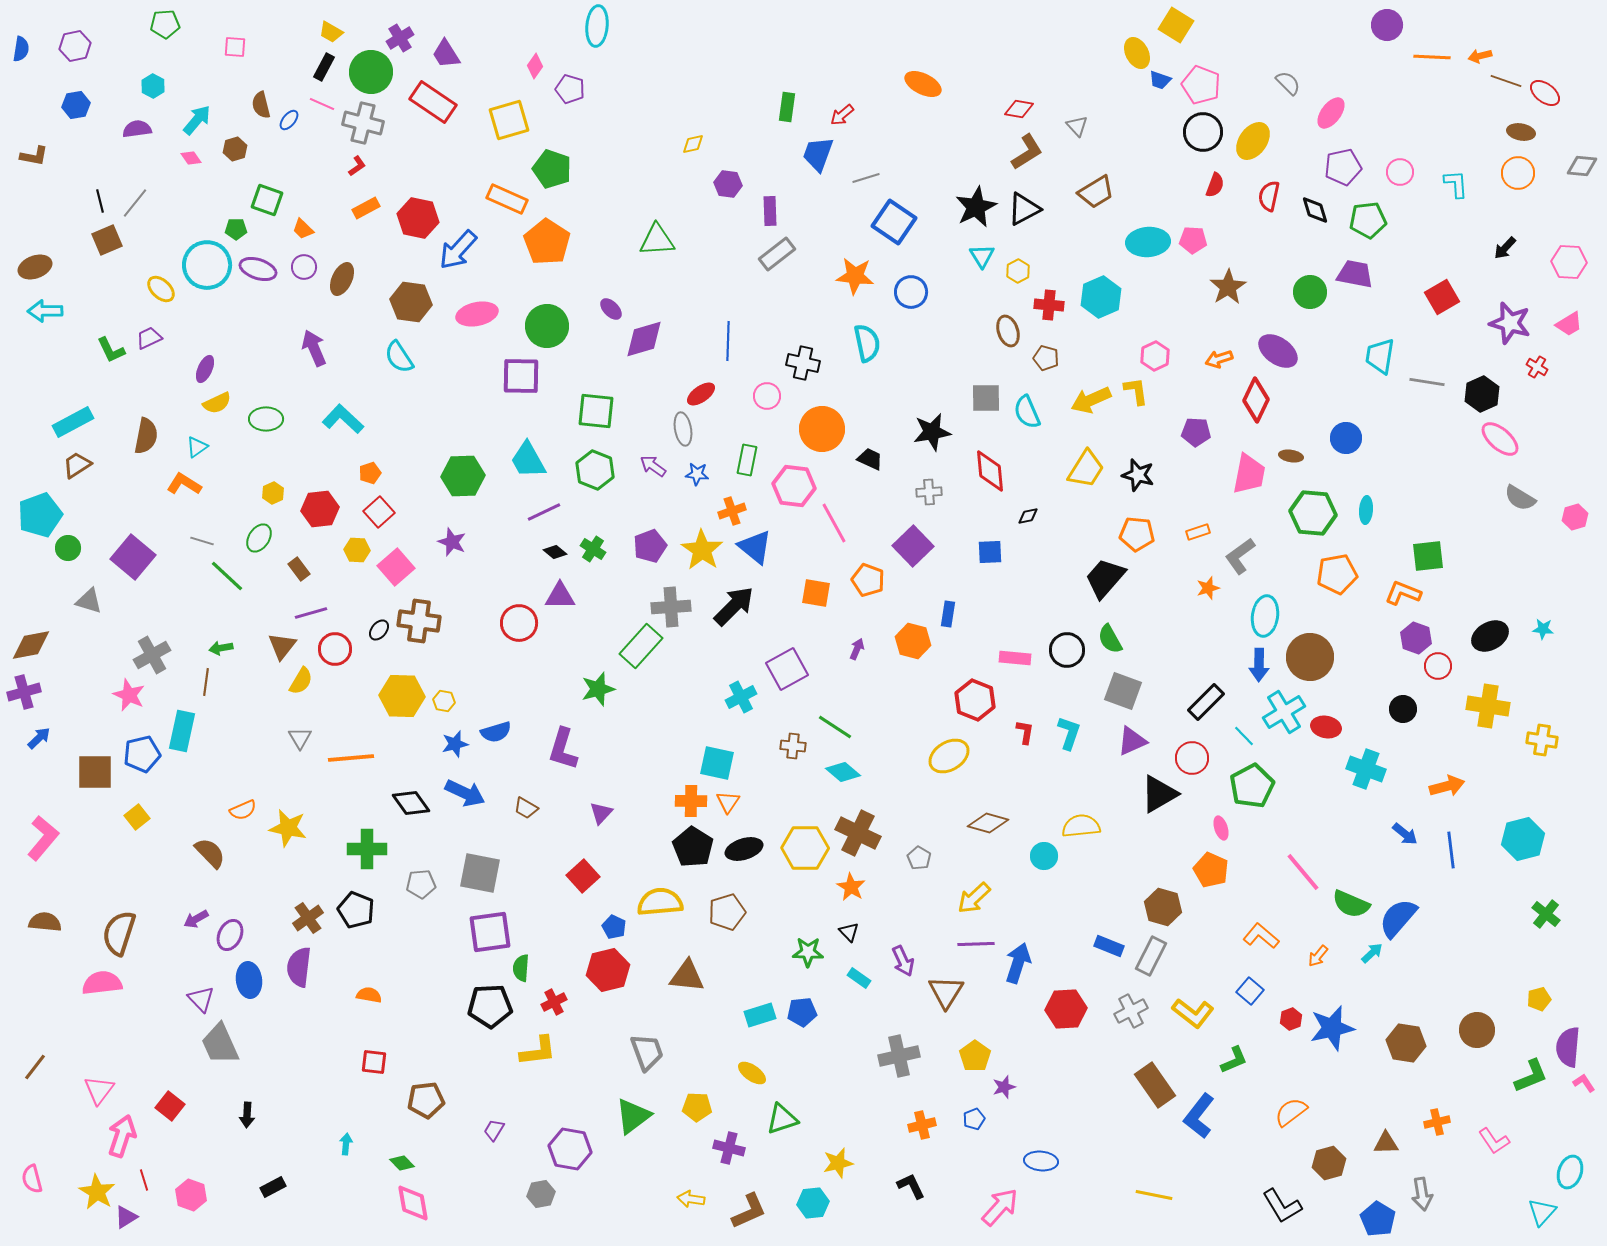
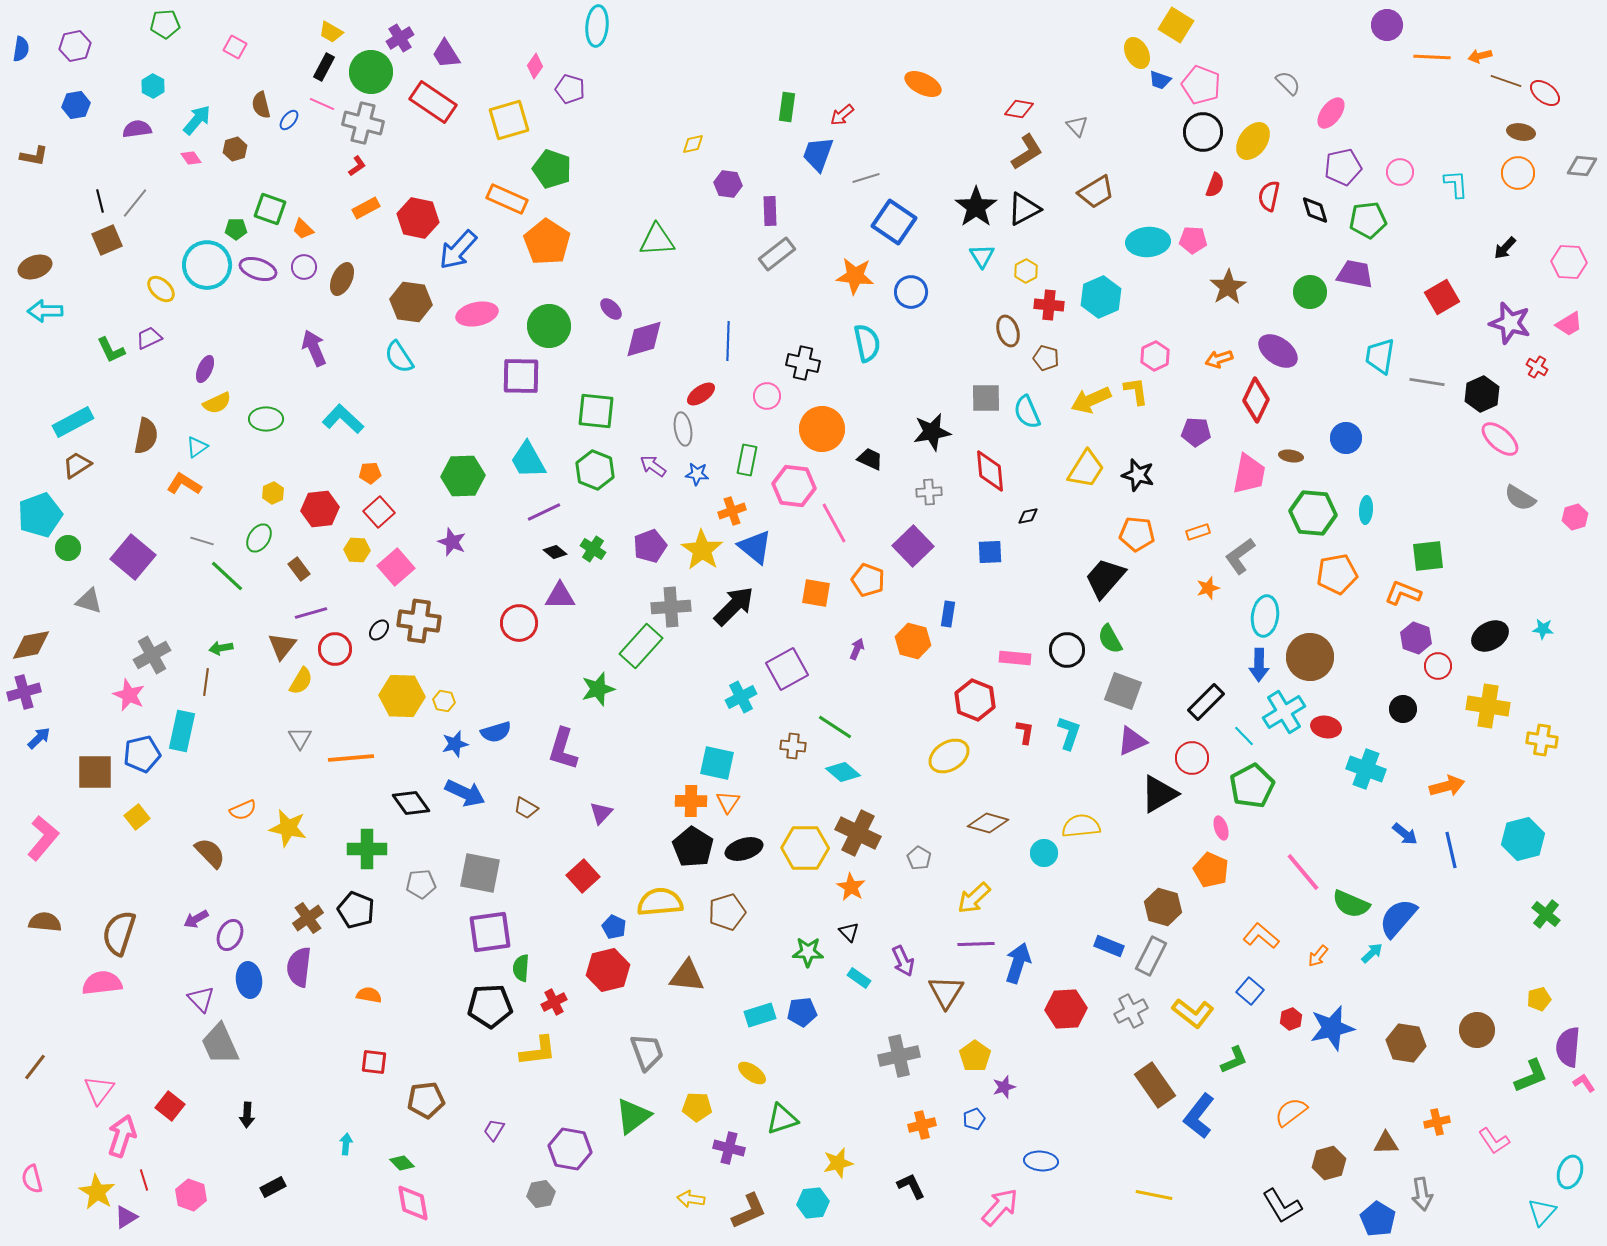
pink square at (235, 47): rotated 25 degrees clockwise
green square at (267, 200): moved 3 px right, 9 px down
black star at (976, 207): rotated 9 degrees counterclockwise
yellow hexagon at (1018, 271): moved 8 px right
green circle at (547, 326): moved 2 px right
orange pentagon at (370, 473): rotated 15 degrees clockwise
blue line at (1451, 850): rotated 6 degrees counterclockwise
cyan circle at (1044, 856): moved 3 px up
